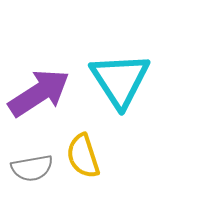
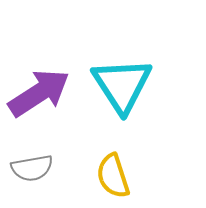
cyan triangle: moved 2 px right, 5 px down
yellow semicircle: moved 30 px right, 20 px down
